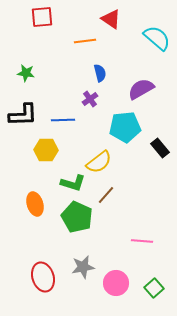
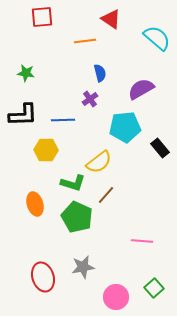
pink circle: moved 14 px down
